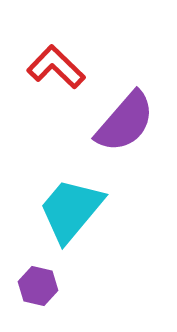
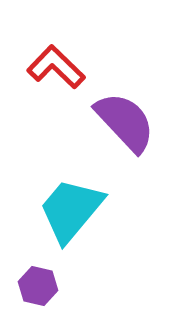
purple semicircle: rotated 84 degrees counterclockwise
